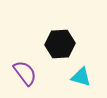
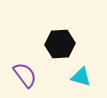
purple semicircle: moved 2 px down
